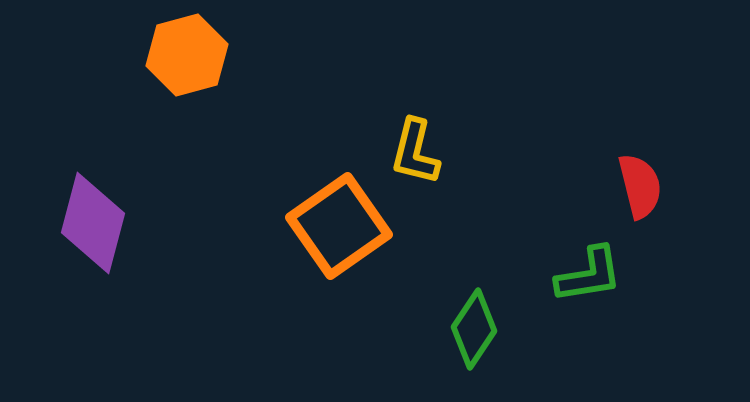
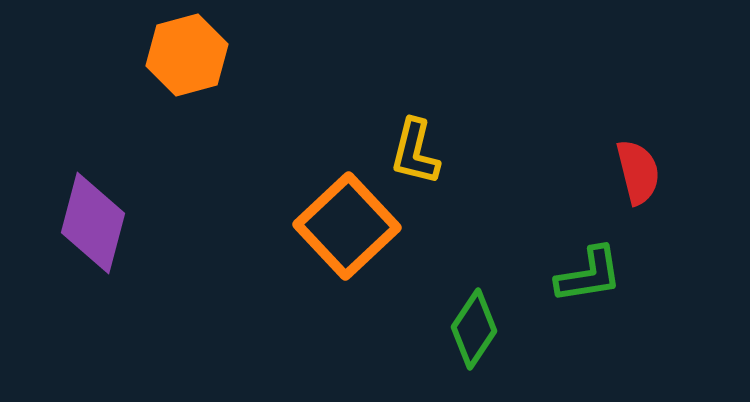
red semicircle: moved 2 px left, 14 px up
orange square: moved 8 px right; rotated 8 degrees counterclockwise
